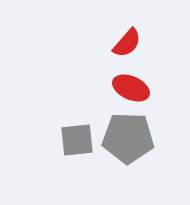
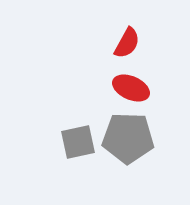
red semicircle: rotated 12 degrees counterclockwise
gray square: moved 1 px right, 2 px down; rotated 6 degrees counterclockwise
